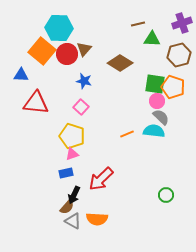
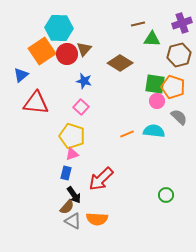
orange square: rotated 16 degrees clockwise
blue triangle: rotated 42 degrees counterclockwise
gray semicircle: moved 18 px right
blue rectangle: rotated 64 degrees counterclockwise
black arrow: rotated 60 degrees counterclockwise
